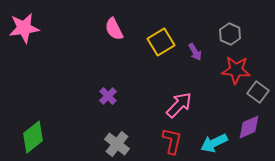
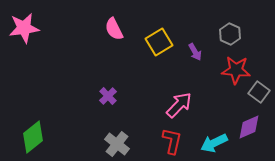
yellow square: moved 2 px left
gray square: moved 1 px right
